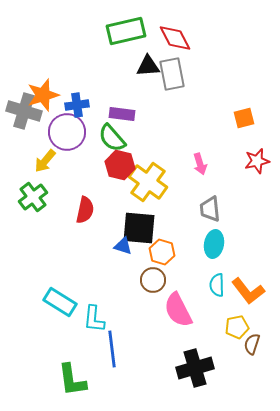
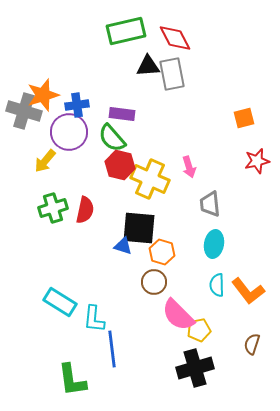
purple circle: moved 2 px right
pink arrow: moved 11 px left, 3 px down
yellow cross: moved 2 px right, 3 px up; rotated 12 degrees counterclockwise
green cross: moved 20 px right, 11 px down; rotated 20 degrees clockwise
gray trapezoid: moved 5 px up
brown circle: moved 1 px right, 2 px down
pink semicircle: moved 5 px down; rotated 18 degrees counterclockwise
yellow pentagon: moved 38 px left, 3 px down
